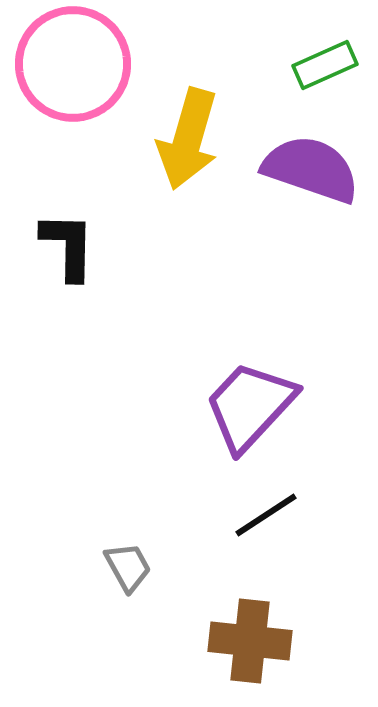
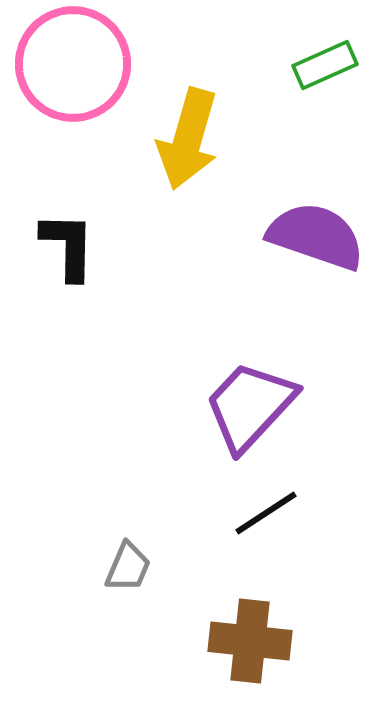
purple semicircle: moved 5 px right, 67 px down
black line: moved 2 px up
gray trapezoid: rotated 52 degrees clockwise
